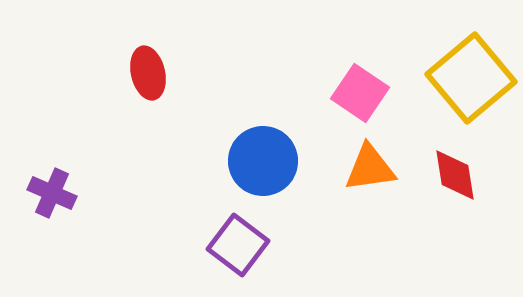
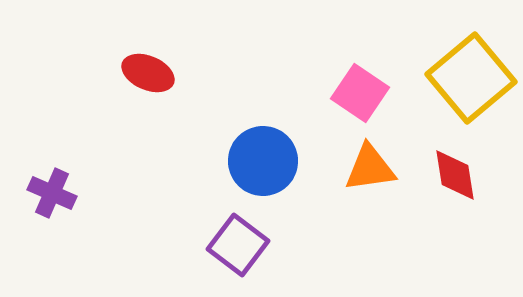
red ellipse: rotated 54 degrees counterclockwise
